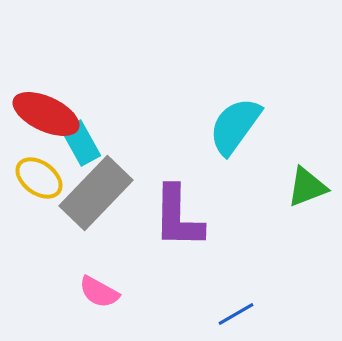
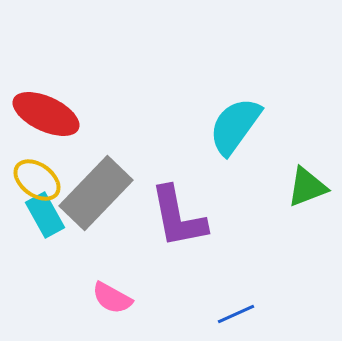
cyan rectangle: moved 36 px left, 72 px down
yellow ellipse: moved 2 px left, 2 px down
purple L-shape: rotated 12 degrees counterclockwise
pink semicircle: moved 13 px right, 6 px down
blue line: rotated 6 degrees clockwise
